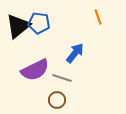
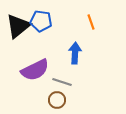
orange line: moved 7 px left, 5 px down
blue pentagon: moved 2 px right, 2 px up
blue arrow: rotated 35 degrees counterclockwise
gray line: moved 4 px down
